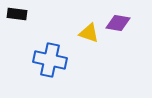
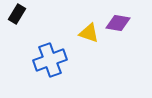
black rectangle: rotated 66 degrees counterclockwise
blue cross: rotated 32 degrees counterclockwise
